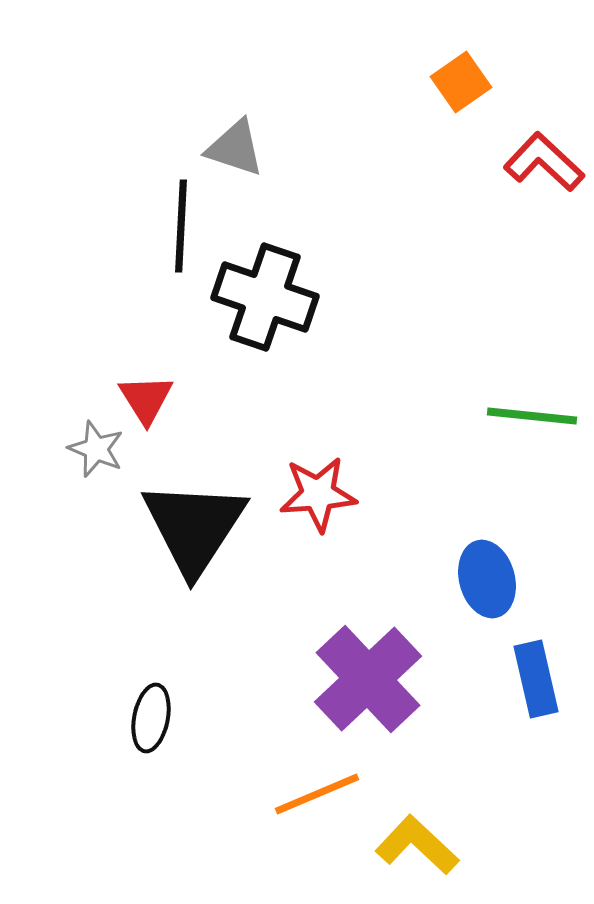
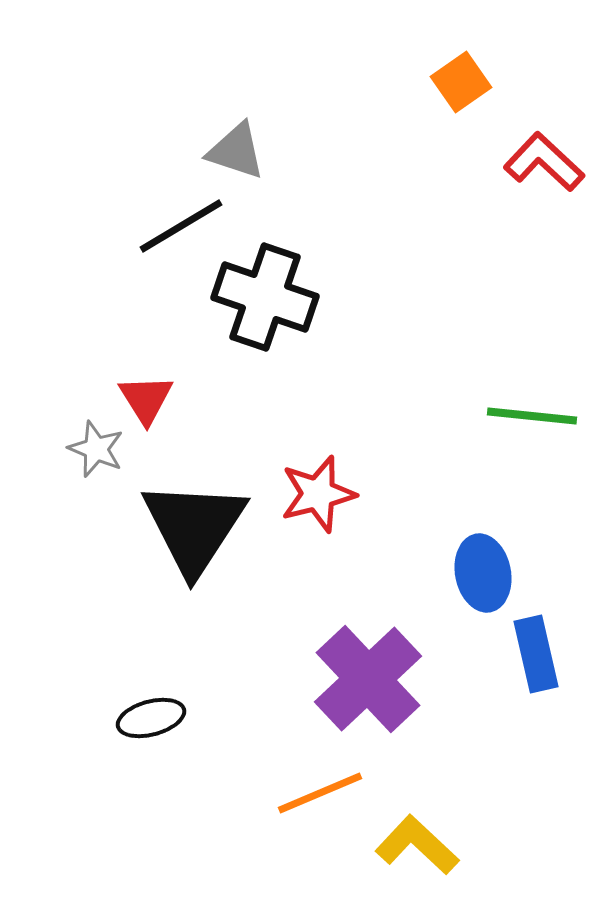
gray triangle: moved 1 px right, 3 px down
black line: rotated 56 degrees clockwise
red star: rotated 10 degrees counterclockwise
blue ellipse: moved 4 px left, 6 px up; rotated 4 degrees clockwise
blue rectangle: moved 25 px up
black ellipse: rotated 64 degrees clockwise
orange line: moved 3 px right, 1 px up
